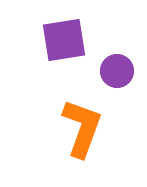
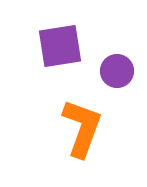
purple square: moved 4 px left, 6 px down
